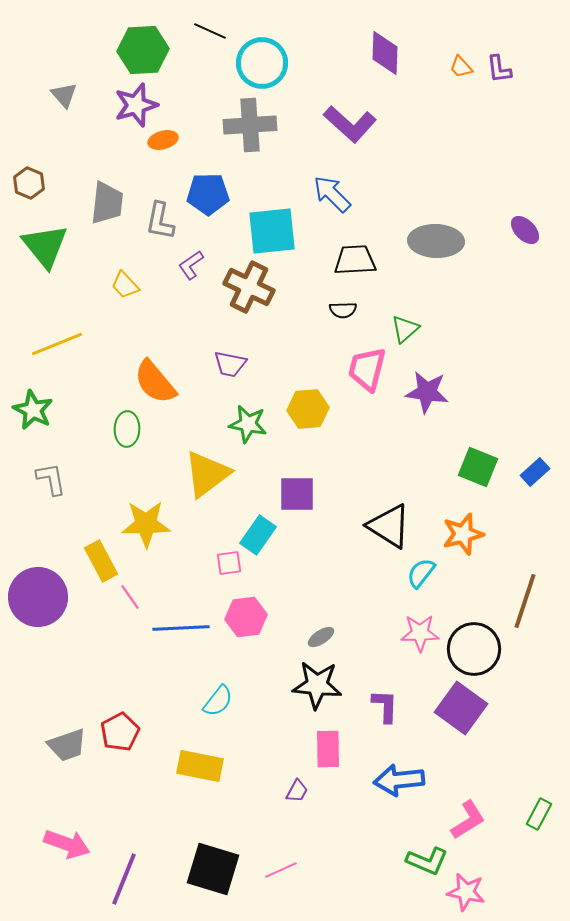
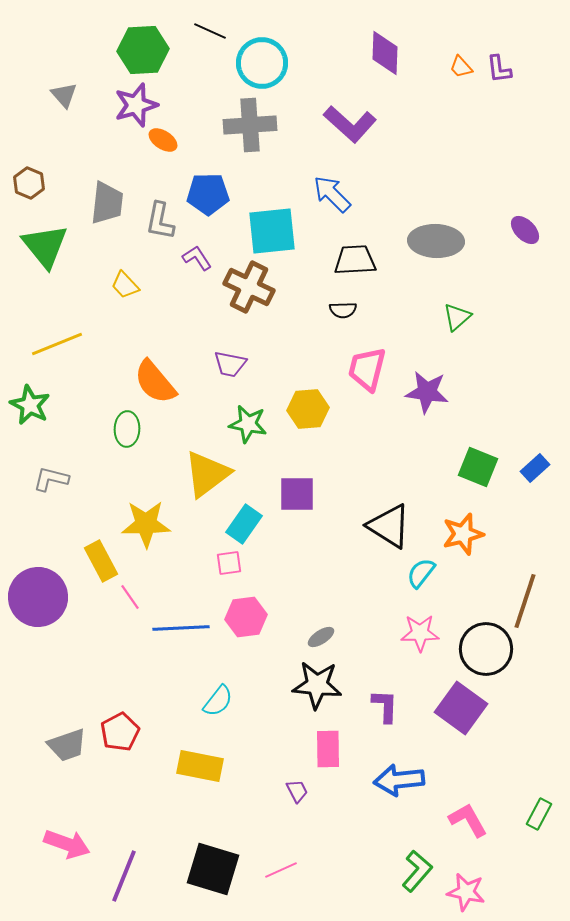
orange ellipse at (163, 140): rotated 48 degrees clockwise
purple L-shape at (191, 265): moved 6 px right, 7 px up; rotated 92 degrees clockwise
green triangle at (405, 329): moved 52 px right, 12 px up
green star at (33, 410): moved 3 px left, 5 px up
blue rectangle at (535, 472): moved 4 px up
gray L-shape at (51, 479): rotated 66 degrees counterclockwise
cyan rectangle at (258, 535): moved 14 px left, 11 px up
black circle at (474, 649): moved 12 px right
purple trapezoid at (297, 791): rotated 55 degrees counterclockwise
pink L-shape at (468, 820): rotated 87 degrees counterclockwise
green L-shape at (427, 861): moved 10 px left, 10 px down; rotated 72 degrees counterclockwise
purple line at (124, 879): moved 3 px up
